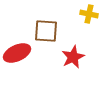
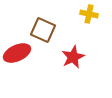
brown square: moved 3 px left, 1 px up; rotated 20 degrees clockwise
